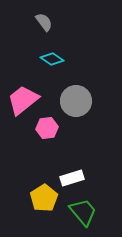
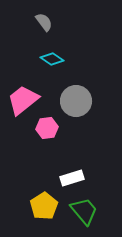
yellow pentagon: moved 8 px down
green trapezoid: moved 1 px right, 1 px up
